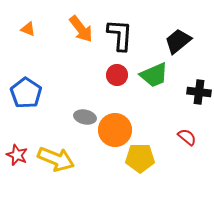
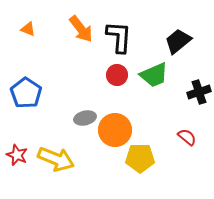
black L-shape: moved 1 px left, 2 px down
black cross: rotated 25 degrees counterclockwise
gray ellipse: moved 1 px down; rotated 25 degrees counterclockwise
